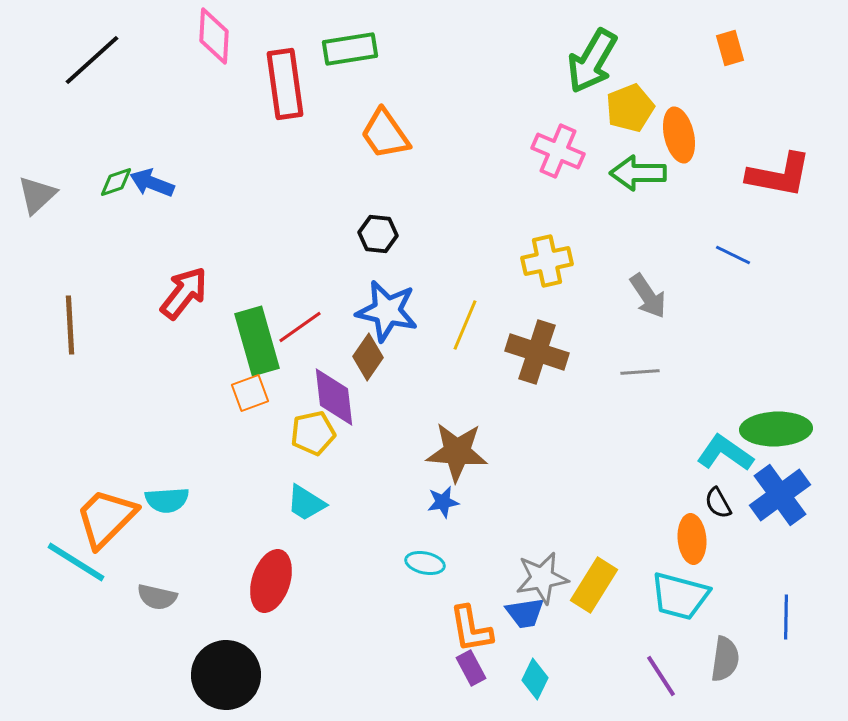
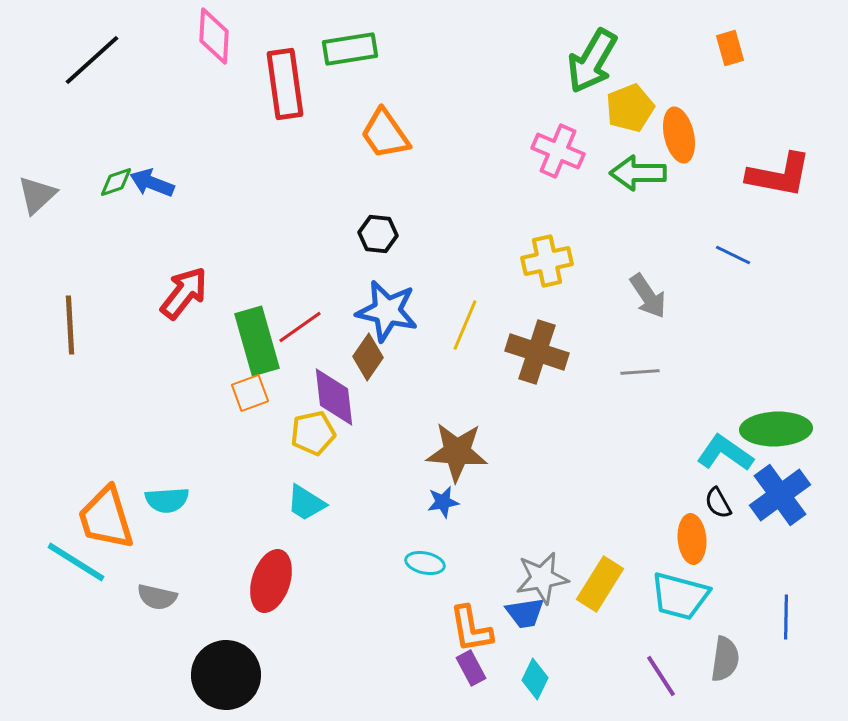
orange trapezoid at (106, 518): rotated 62 degrees counterclockwise
yellow rectangle at (594, 585): moved 6 px right, 1 px up
